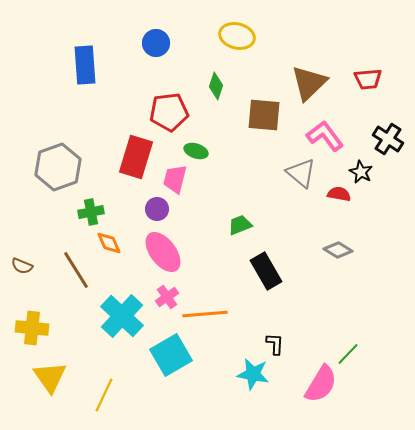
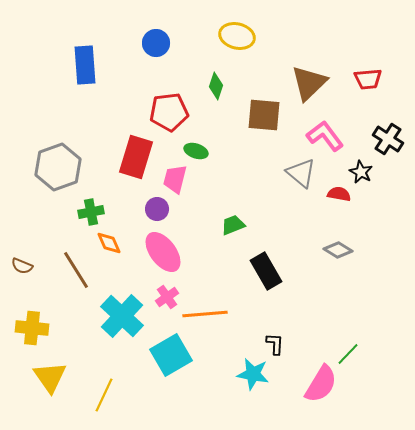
green trapezoid: moved 7 px left
